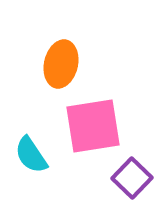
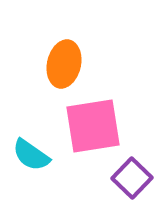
orange ellipse: moved 3 px right
cyan semicircle: rotated 21 degrees counterclockwise
